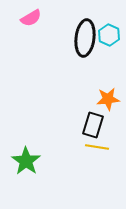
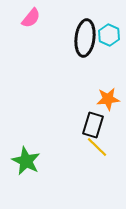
pink semicircle: rotated 20 degrees counterclockwise
yellow line: rotated 35 degrees clockwise
green star: rotated 8 degrees counterclockwise
